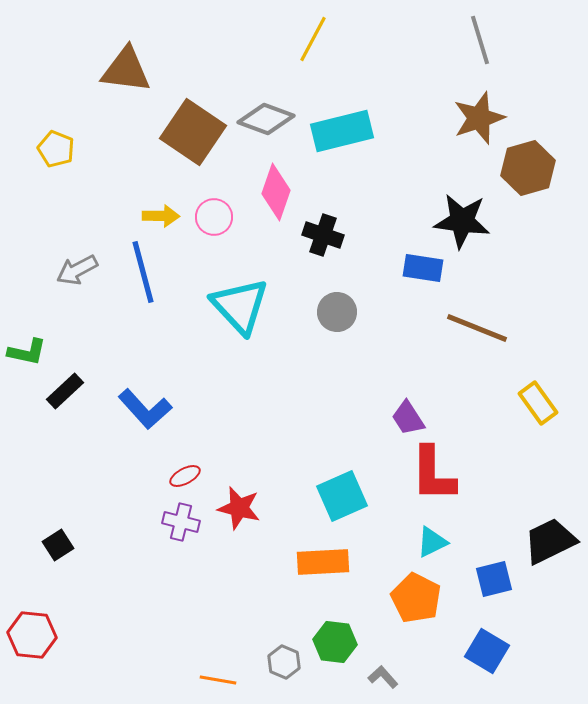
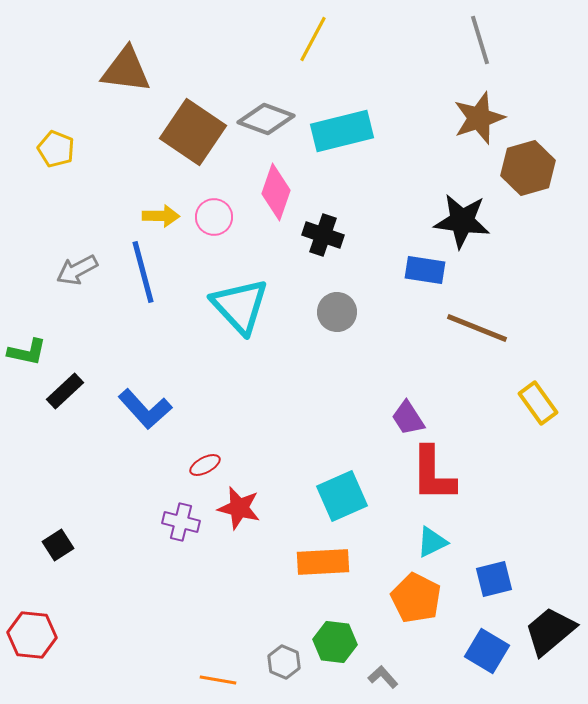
blue rectangle at (423, 268): moved 2 px right, 2 px down
red ellipse at (185, 476): moved 20 px right, 11 px up
black trapezoid at (550, 541): moved 90 px down; rotated 14 degrees counterclockwise
